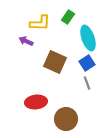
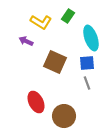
green rectangle: moved 1 px up
yellow L-shape: moved 1 px right, 1 px up; rotated 30 degrees clockwise
cyan ellipse: moved 3 px right
blue square: rotated 28 degrees clockwise
red ellipse: rotated 70 degrees clockwise
brown circle: moved 2 px left, 3 px up
